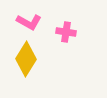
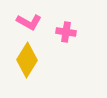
yellow diamond: moved 1 px right, 1 px down
